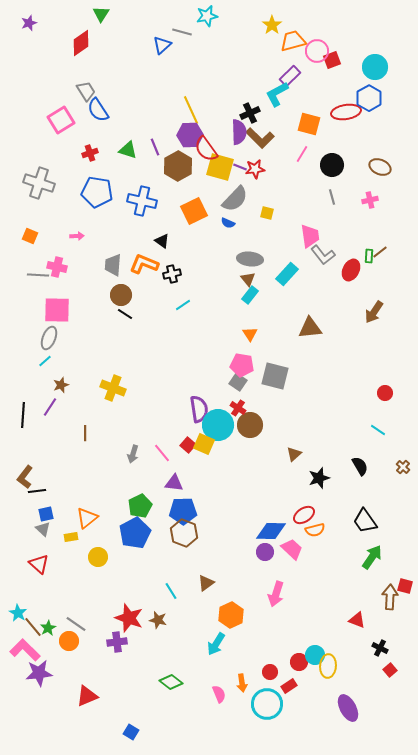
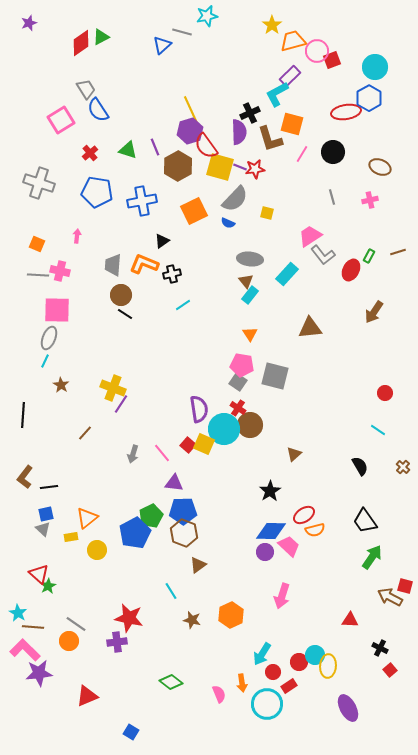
green triangle at (101, 14): moved 23 px down; rotated 30 degrees clockwise
gray trapezoid at (86, 91): moved 2 px up
orange square at (309, 124): moved 17 px left
purple hexagon at (190, 135): moved 4 px up; rotated 15 degrees counterclockwise
brown L-shape at (260, 138): moved 10 px right, 1 px down; rotated 28 degrees clockwise
red semicircle at (206, 149): moved 3 px up
red cross at (90, 153): rotated 21 degrees counterclockwise
black circle at (332, 165): moved 1 px right, 13 px up
blue cross at (142, 201): rotated 24 degrees counterclockwise
orange square at (30, 236): moved 7 px right, 8 px down
pink arrow at (77, 236): rotated 80 degrees counterclockwise
pink trapezoid at (310, 236): rotated 115 degrees counterclockwise
black triangle at (162, 241): rotated 49 degrees clockwise
brown line at (380, 252): moved 18 px right; rotated 21 degrees clockwise
green rectangle at (369, 256): rotated 24 degrees clockwise
pink cross at (57, 267): moved 3 px right, 4 px down
brown triangle at (248, 279): moved 2 px left, 2 px down
cyan line at (45, 361): rotated 24 degrees counterclockwise
brown star at (61, 385): rotated 21 degrees counterclockwise
purple line at (50, 407): moved 71 px right, 3 px up
cyan circle at (218, 425): moved 6 px right, 4 px down
brown line at (85, 433): rotated 42 degrees clockwise
black star at (319, 478): moved 49 px left, 13 px down; rotated 15 degrees counterclockwise
black line at (37, 491): moved 12 px right, 4 px up
green pentagon at (140, 506): moved 11 px right, 10 px down
pink trapezoid at (292, 549): moved 3 px left, 3 px up
yellow circle at (98, 557): moved 1 px left, 7 px up
red triangle at (39, 564): moved 10 px down
brown triangle at (206, 583): moved 8 px left, 18 px up
pink arrow at (276, 594): moved 6 px right, 2 px down
brown arrow at (390, 597): rotated 65 degrees counterclockwise
red star at (129, 618): rotated 8 degrees counterclockwise
brown star at (158, 620): moved 34 px right
red triangle at (357, 620): moved 7 px left; rotated 18 degrees counterclockwise
brown line at (33, 627): rotated 45 degrees counterclockwise
green star at (48, 628): moved 42 px up
cyan arrow at (216, 644): moved 46 px right, 10 px down
red circle at (270, 672): moved 3 px right
